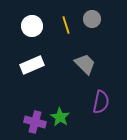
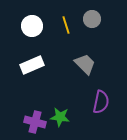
green star: rotated 24 degrees counterclockwise
